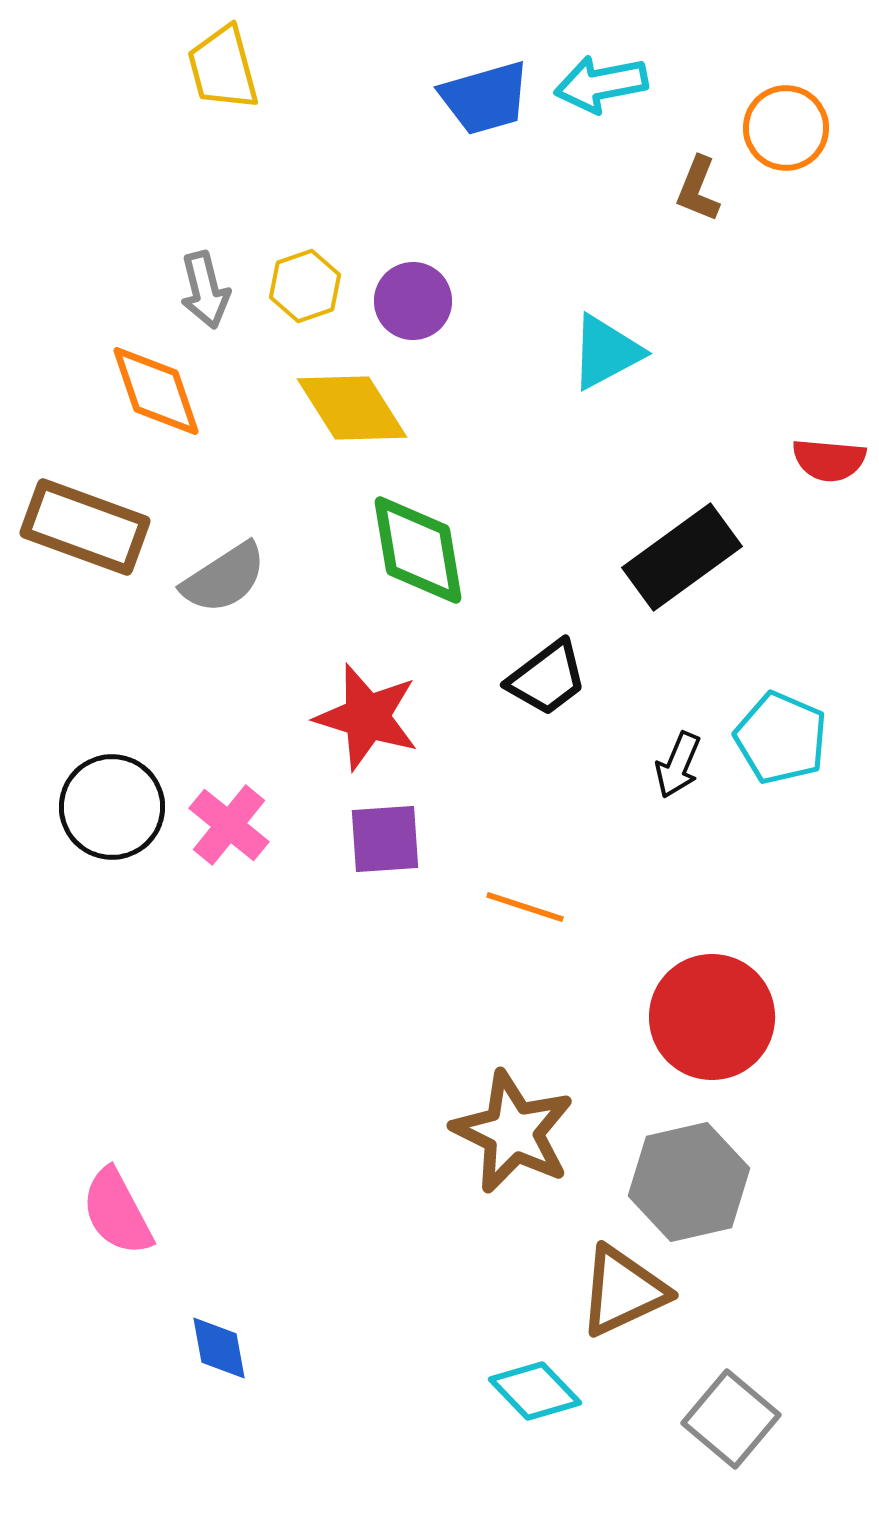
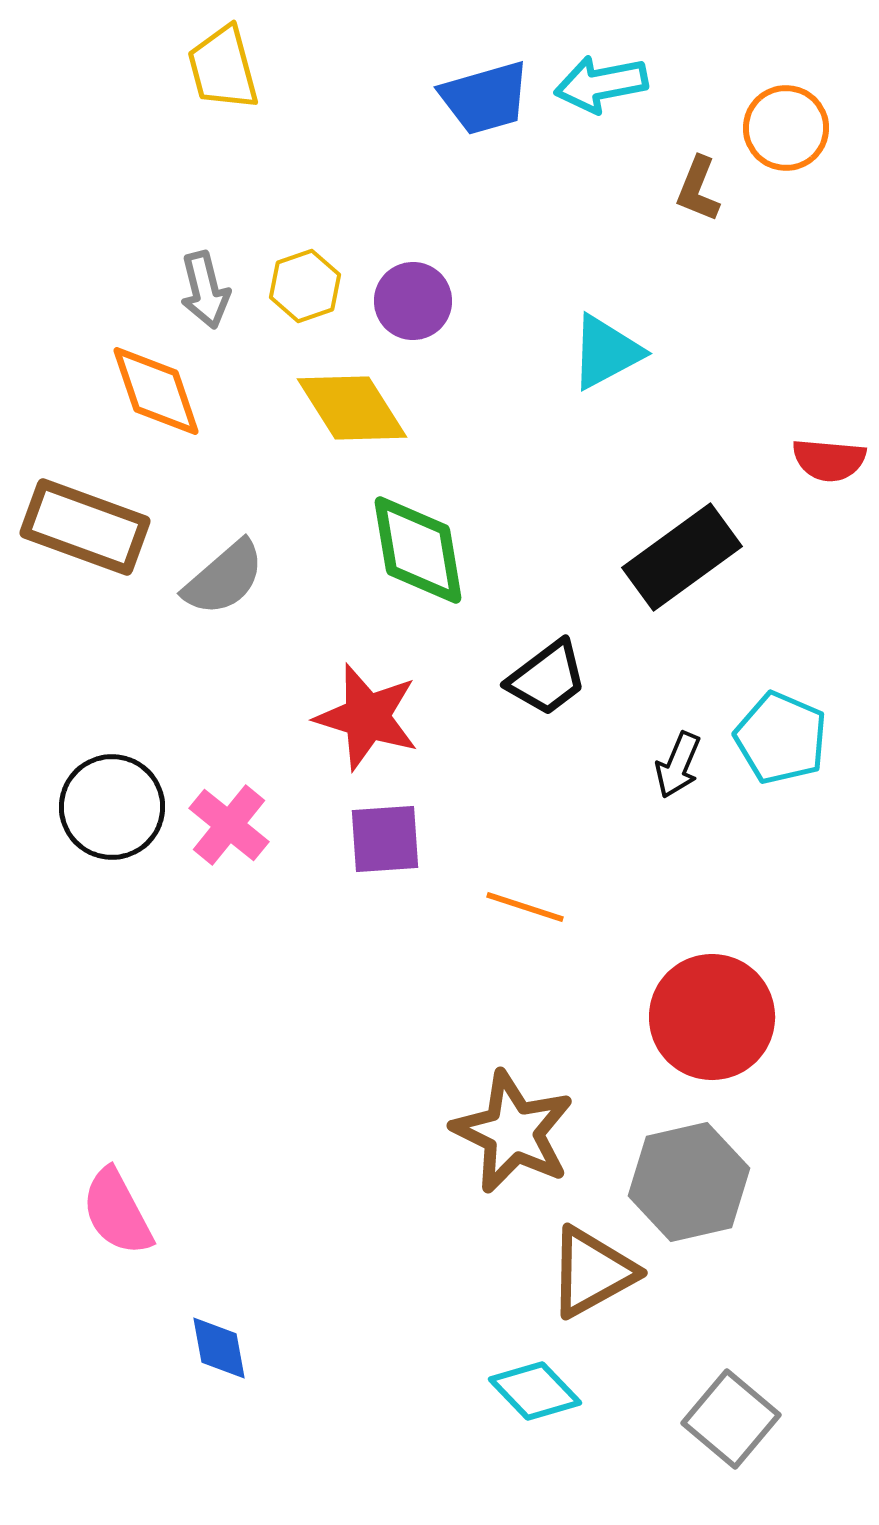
gray semicircle: rotated 8 degrees counterclockwise
brown triangle: moved 31 px left, 19 px up; rotated 4 degrees counterclockwise
